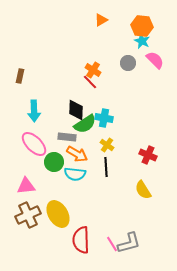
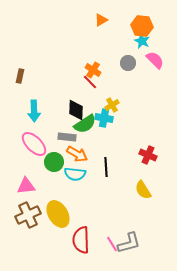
yellow cross: moved 5 px right, 40 px up; rotated 24 degrees clockwise
